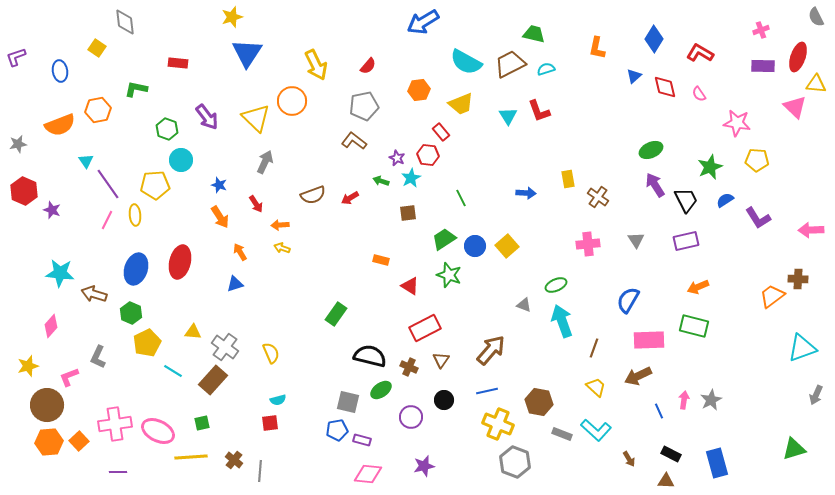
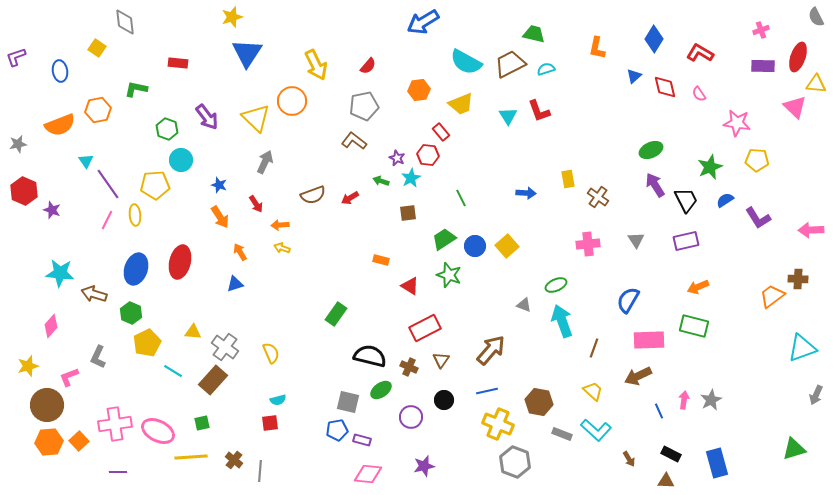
yellow trapezoid at (596, 387): moved 3 px left, 4 px down
